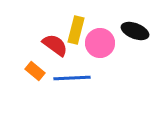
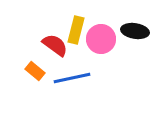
black ellipse: rotated 12 degrees counterclockwise
pink circle: moved 1 px right, 4 px up
blue line: rotated 9 degrees counterclockwise
